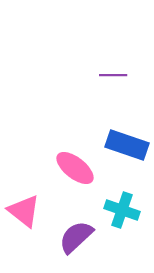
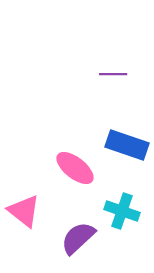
purple line: moved 1 px up
cyan cross: moved 1 px down
purple semicircle: moved 2 px right, 1 px down
